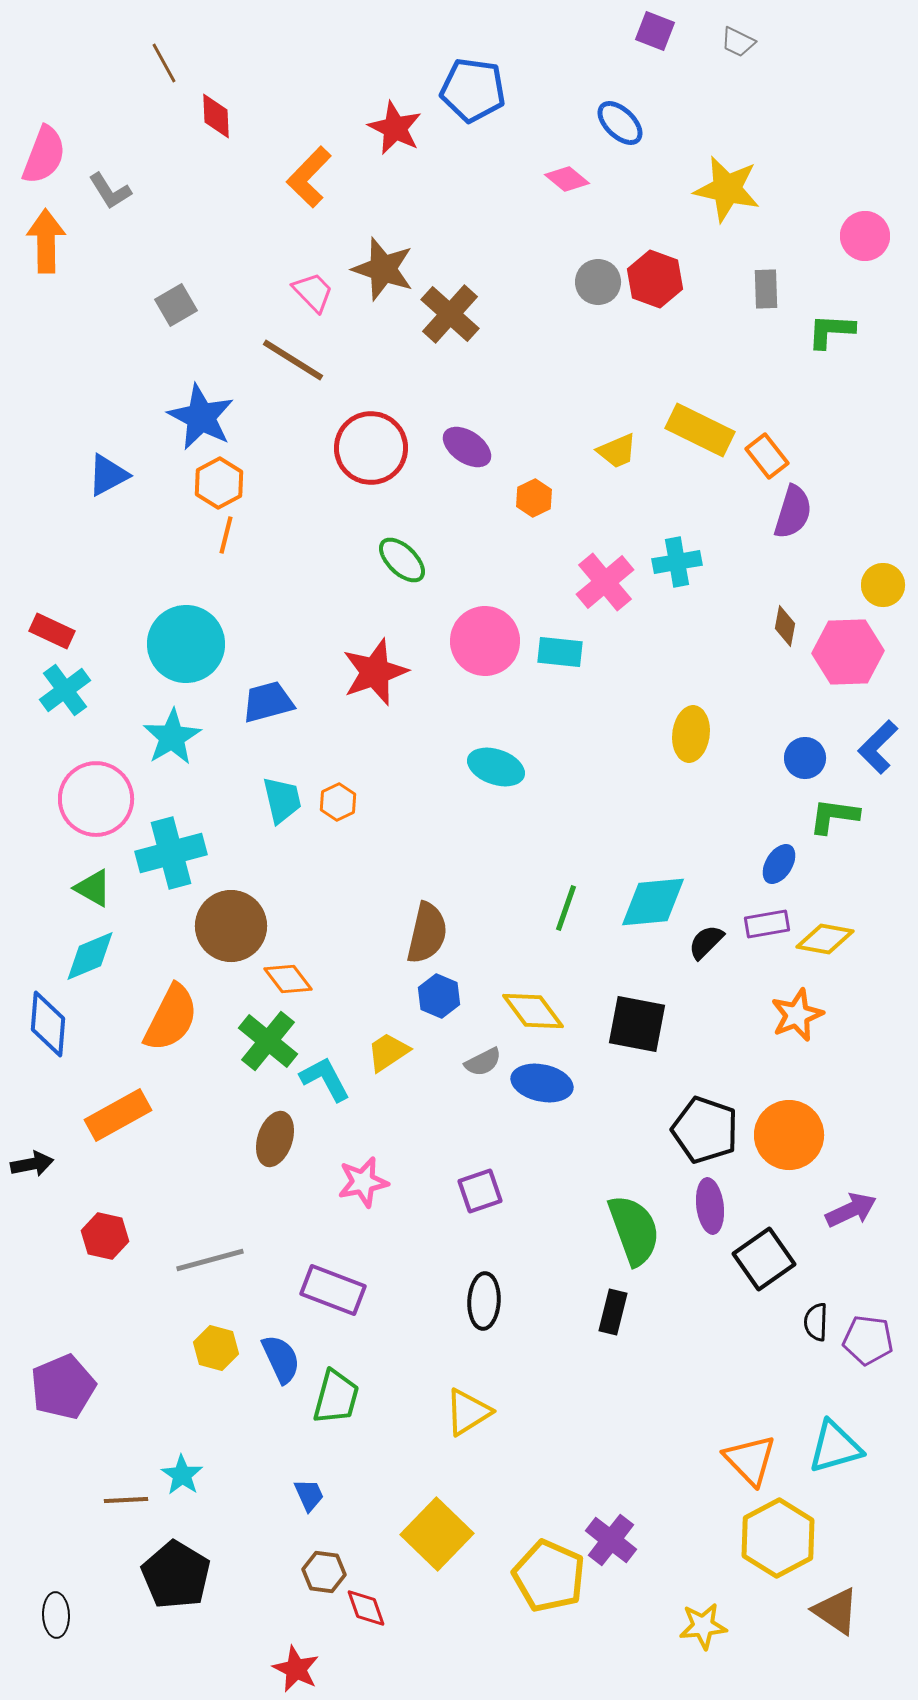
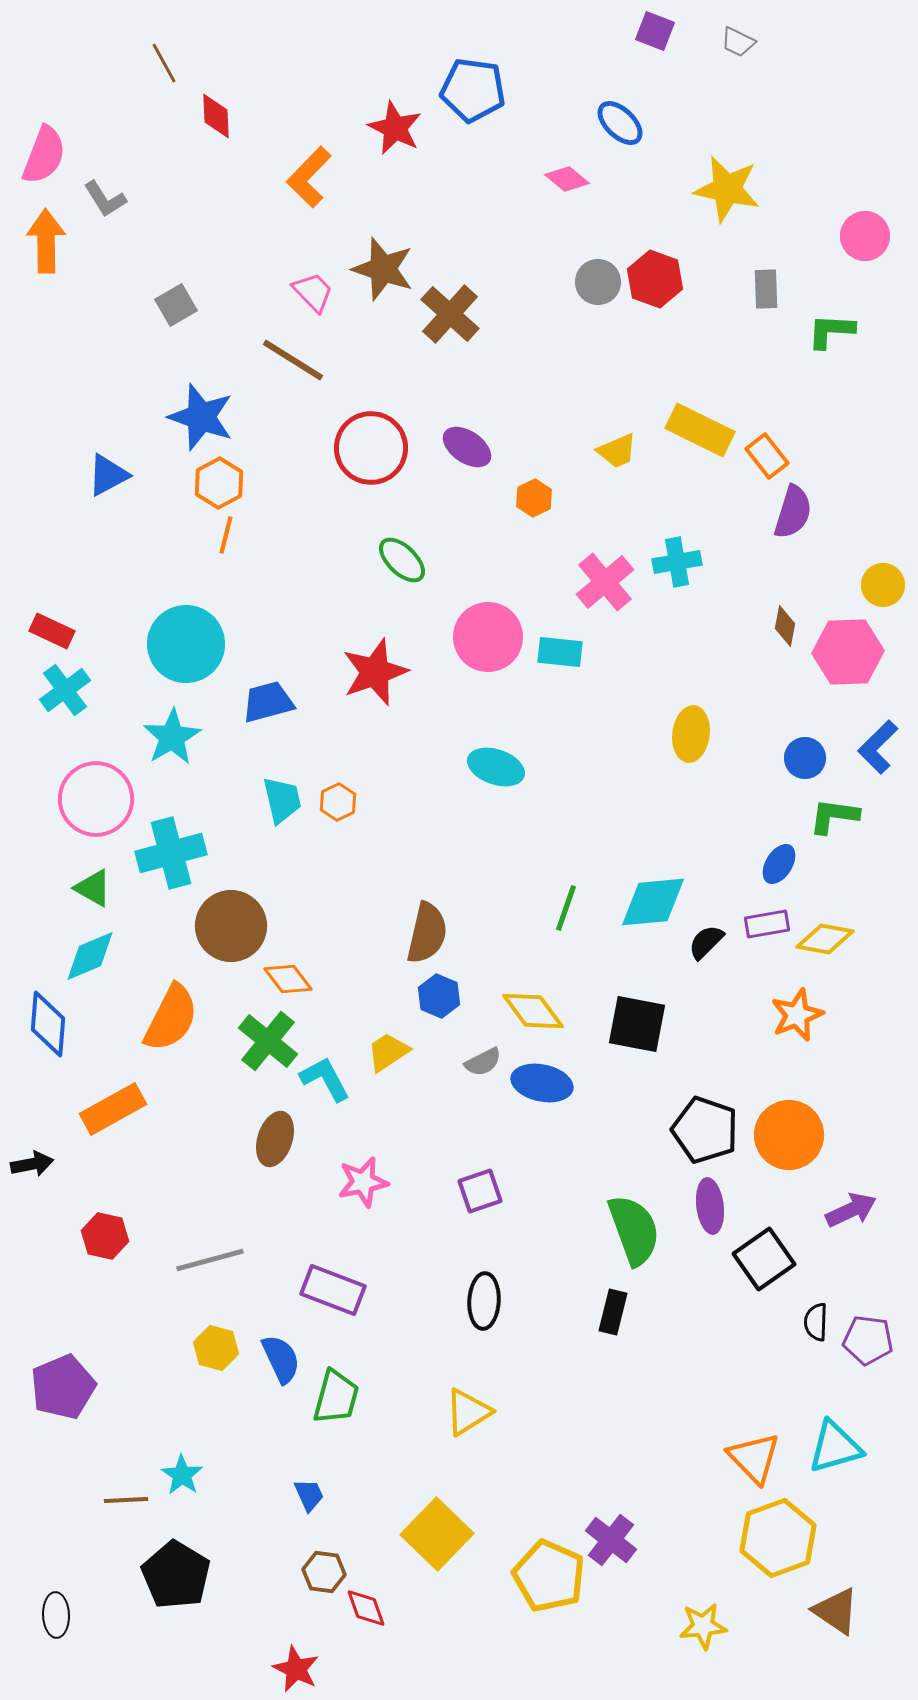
gray L-shape at (110, 191): moved 5 px left, 8 px down
blue star at (201, 417): rotated 8 degrees counterclockwise
pink circle at (485, 641): moved 3 px right, 4 px up
orange rectangle at (118, 1115): moved 5 px left, 6 px up
orange triangle at (750, 1460): moved 4 px right, 2 px up
yellow hexagon at (778, 1538): rotated 8 degrees clockwise
